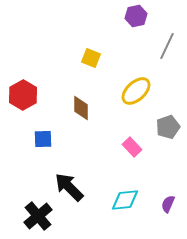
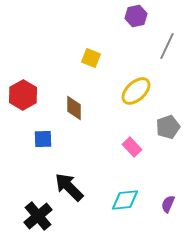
brown diamond: moved 7 px left
